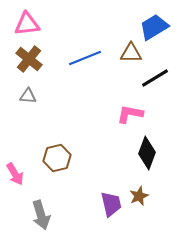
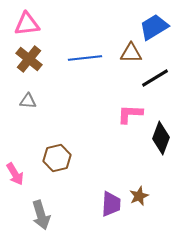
blue line: rotated 16 degrees clockwise
gray triangle: moved 5 px down
pink L-shape: rotated 8 degrees counterclockwise
black diamond: moved 14 px right, 15 px up
purple trapezoid: rotated 16 degrees clockwise
